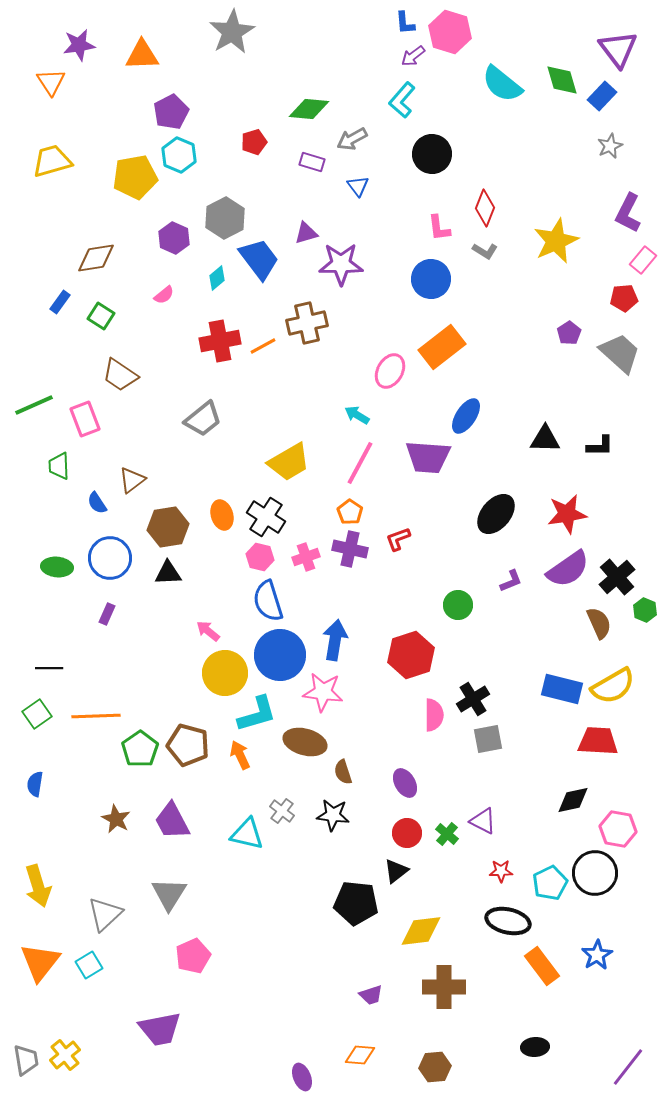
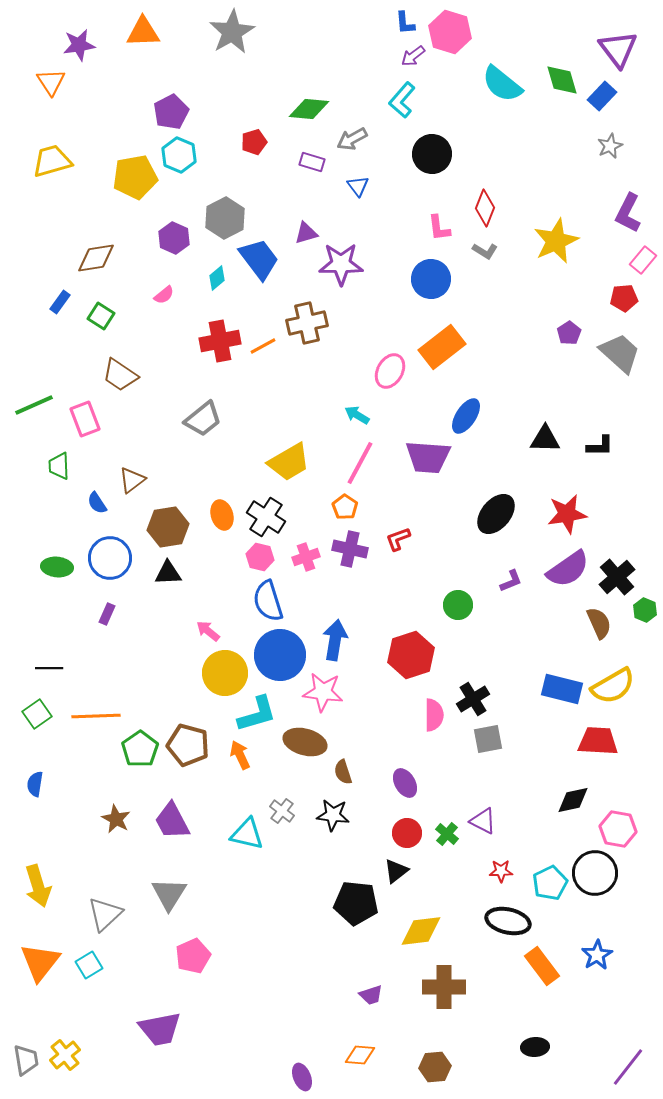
orange triangle at (142, 55): moved 1 px right, 23 px up
orange pentagon at (350, 512): moved 5 px left, 5 px up
